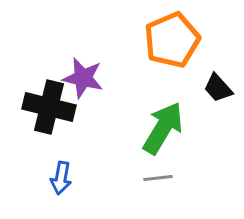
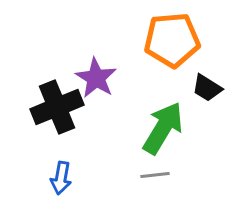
orange pentagon: rotated 18 degrees clockwise
purple star: moved 13 px right; rotated 18 degrees clockwise
black trapezoid: moved 11 px left; rotated 16 degrees counterclockwise
black cross: moved 8 px right; rotated 36 degrees counterclockwise
gray line: moved 3 px left, 3 px up
